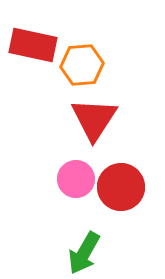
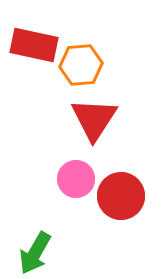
red rectangle: moved 1 px right
orange hexagon: moved 1 px left
red circle: moved 9 px down
green arrow: moved 49 px left
